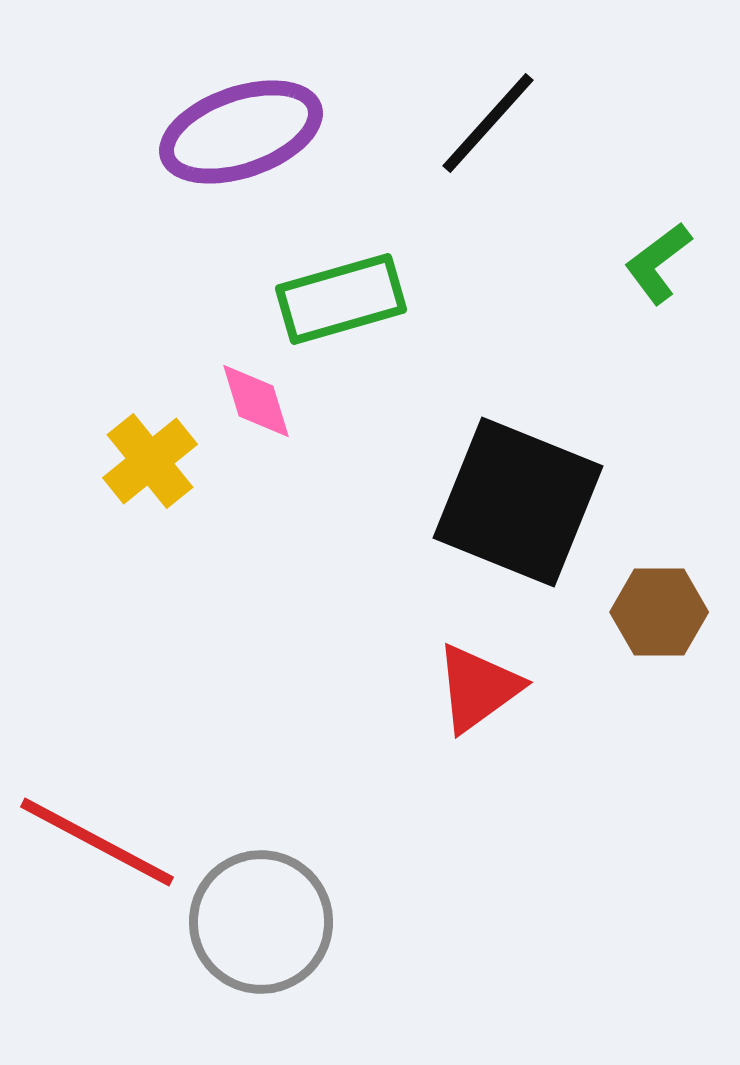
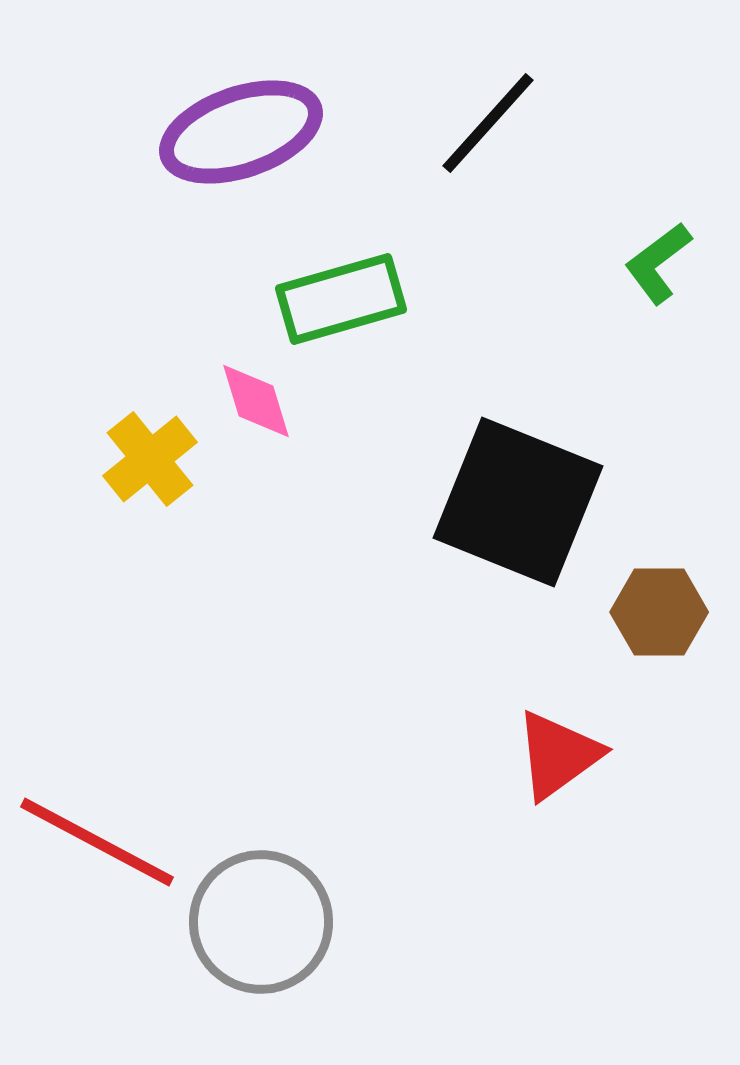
yellow cross: moved 2 px up
red triangle: moved 80 px right, 67 px down
